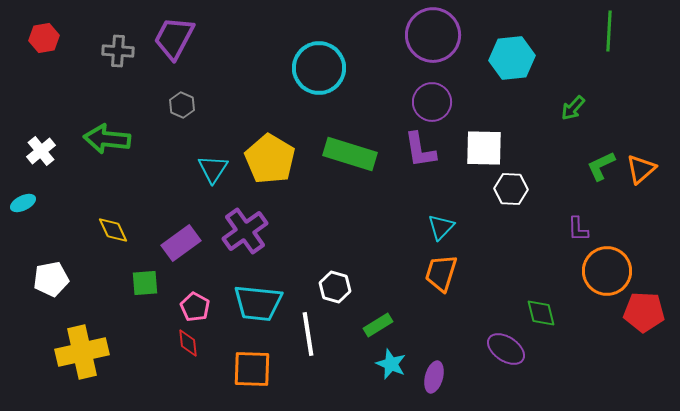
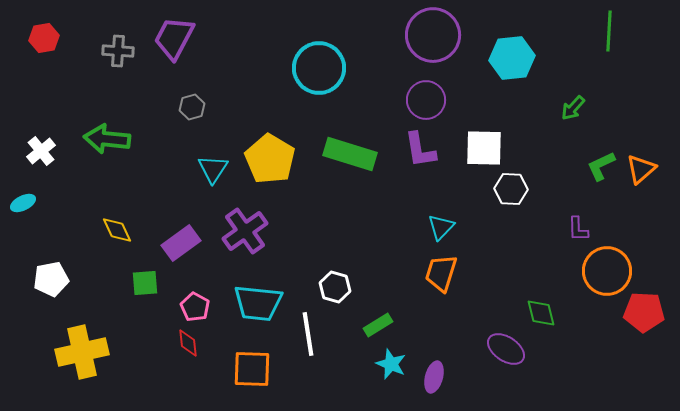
purple circle at (432, 102): moved 6 px left, 2 px up
gray hexagon at (182, 105): moved 10 px right, 2 px down; rotated 20 degrees clockwise
yellow diamond at (113, 230): moved 4 px right
